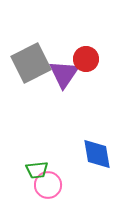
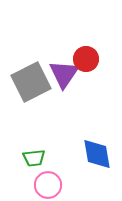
gray square: moved 19 px down
green trapezoid: moved 3 px left, 12 px up
